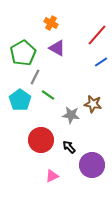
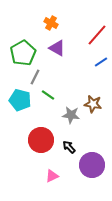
cyan pentagon: rotated 20 degrees counterclockwise
